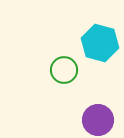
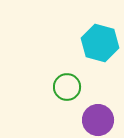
green circle: moved 3 px right, 17 px down
